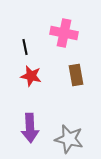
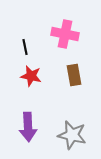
pink cross: moved 1 px right, 1 px down
brown rectangle: moved 2 px left
purple arrow: moved 2 px left, 1 px up
gray star: moved 3 px right, 4 px up
